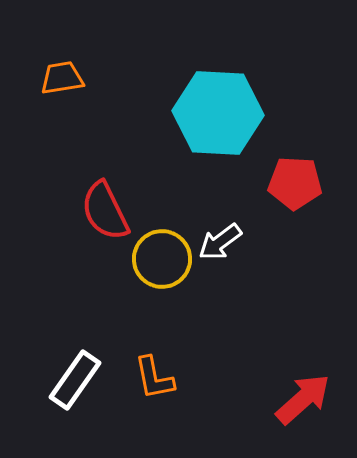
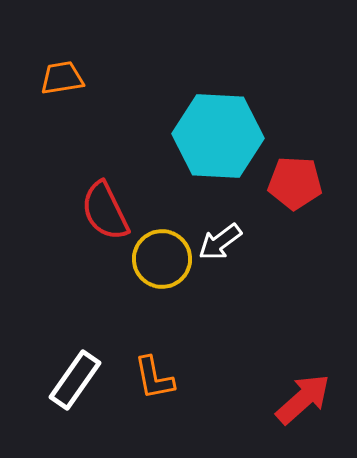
cyan hexagon: moved 23 px down
